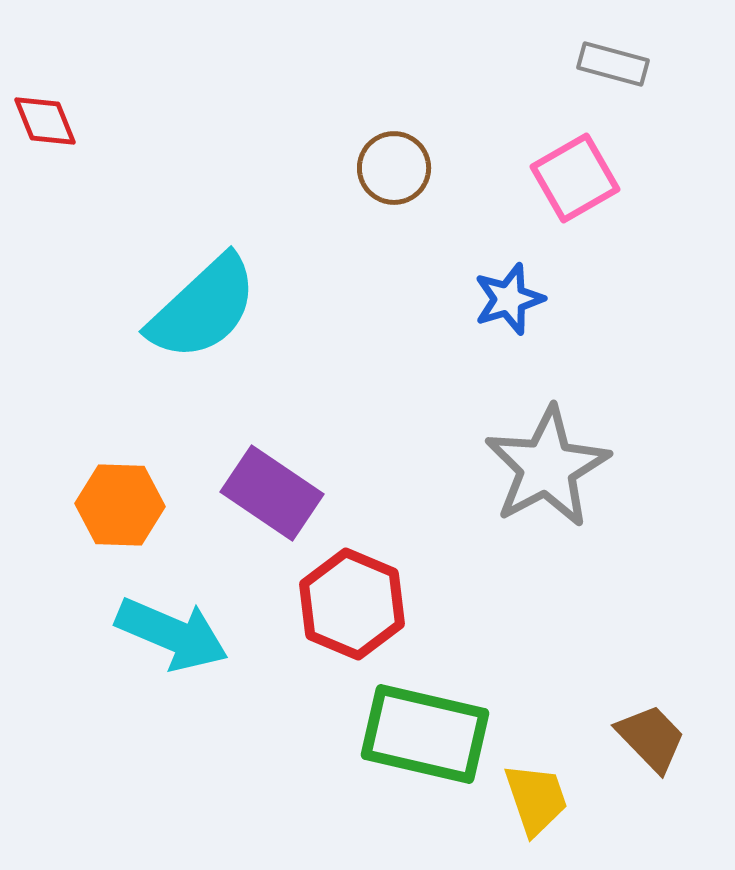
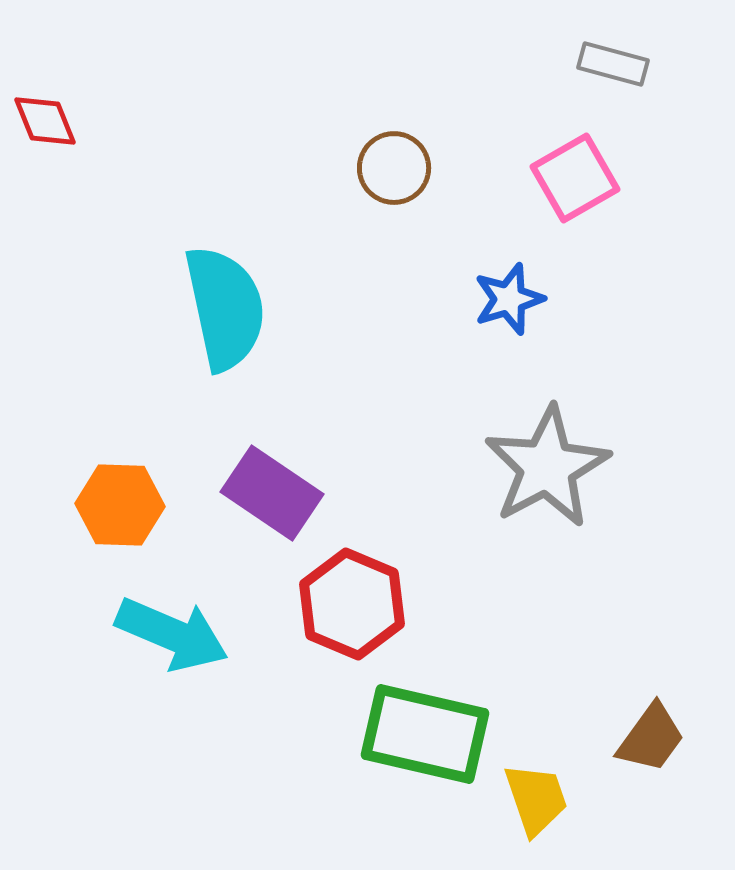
cyan semicircle: moved 22 px right; rotated 59 degrees counterclockwise
brown trapezoid: rotated 80 degrees clockwise
